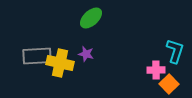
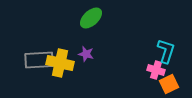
cyan L-shape: moved 9 px left
gray rectangle: moved 2 px right, 4 px down
pink cross: rotated 18 degrees clockwise
orange square: rotated 18 degrees clockwise
